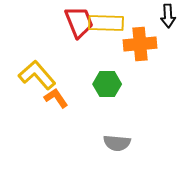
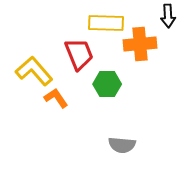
red trapezoid: moved 32 px down
yellow L-shape: moved 3 px left, 4 px up
gray semicircle: moved 5 px right, 2 px down
